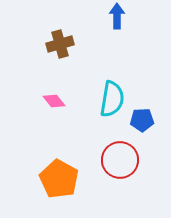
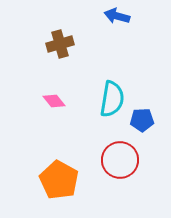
blue arrow: rotated 75 degrees counterclockwise
orange pentagon: moved 1 px down
